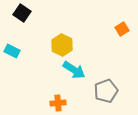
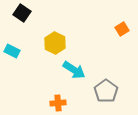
yellow hexagon: moved 7 px left, 2 px up
gray pentagon: rotated 15 degrees counterclockwise
